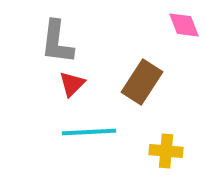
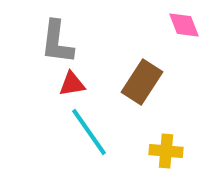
red triangle: rotated 36 degrees clockwise
cyan line: rotated 58 degrees clockwise
